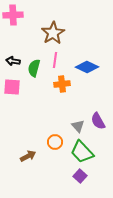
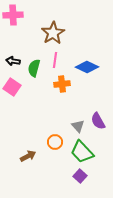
pink square: rotated 30 degrees clockwise
